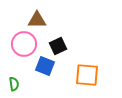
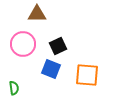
brown triangle: moved 6 px up
pink circle: moved 1 px left
blue square: moved 6 px right, 3 px down
green semicircle: moved 4 px down
